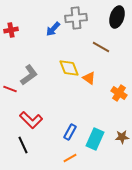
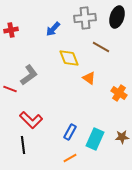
gray cross: moved 9 px right
yellow diamond: moved 10 px up
black line: rotated 18 degrees clockwise
